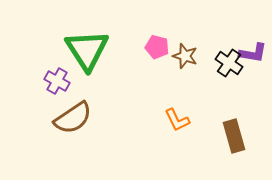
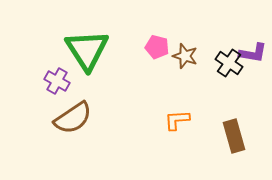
orange L-shape: rotated 112 degrees clockwise
